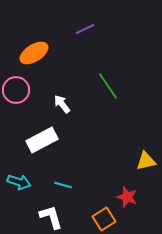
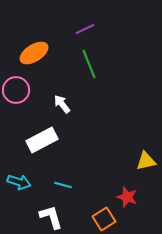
green line: moved 19 px left, 22 px up; rotated 12 degrees clockwise
